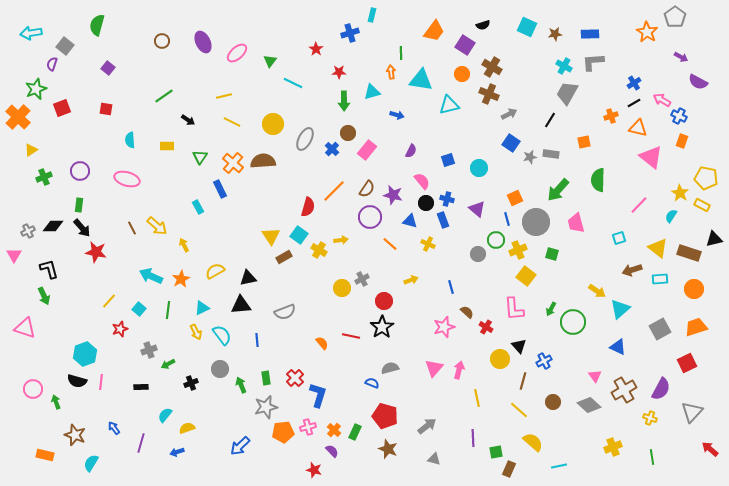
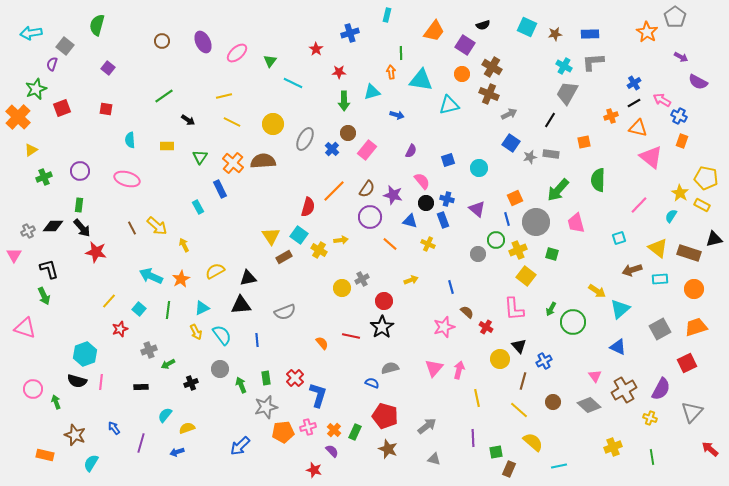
cyan rectangle at (372, 15): moved 15 px right
